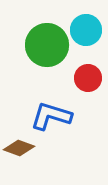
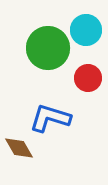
green circle: moved 1 px right, 3 px down
blue L-shape: moved 1 px left, 2 px down
brown diamond: rotated 40 degrees clockwise
